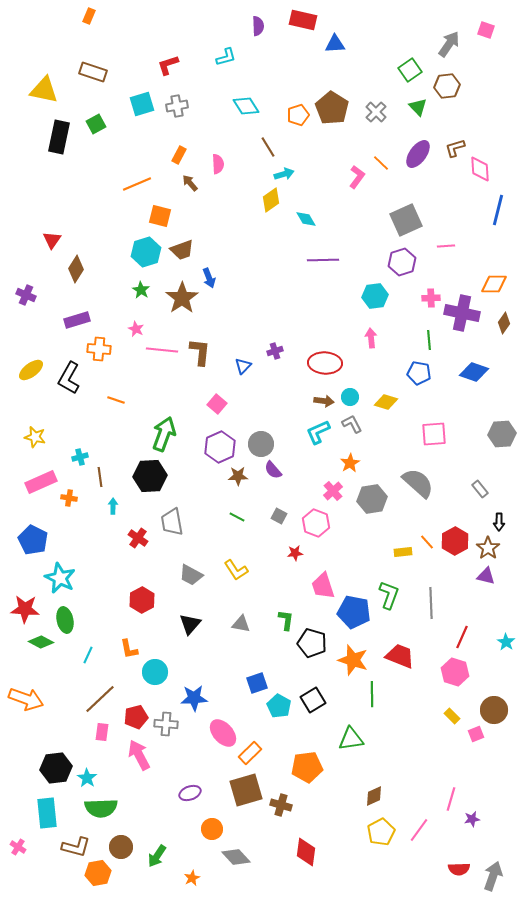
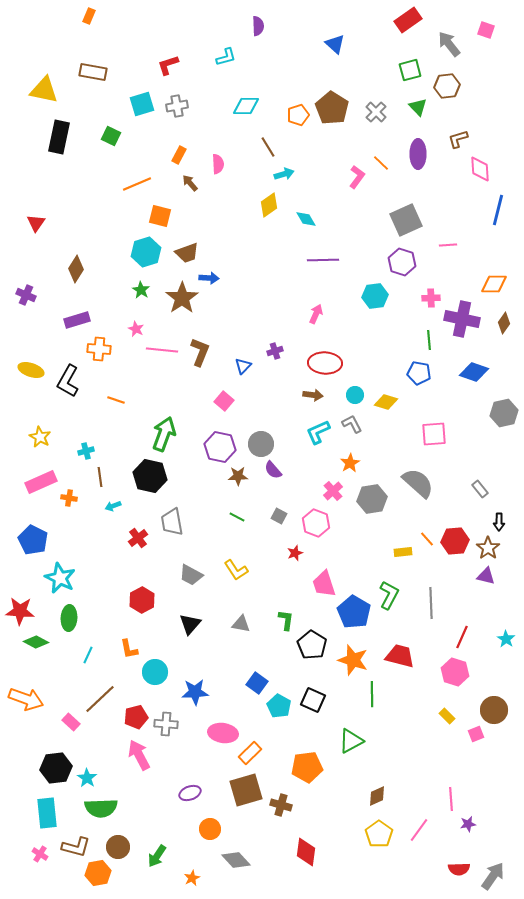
red rectangle at (303, 20): moved 105 px right; rotated 48 degrees counterclockwise
blue triangle at (335, 44): rotated 45 degrees clockwise
gray arrow at (449, 44): rotated 72 degrees counterclockwise
green square at (410, 70): rotated 20 degrees clockwise
brown rectangle at (93, 72): rotated 8 degrees counterclockwise
cyan diamond at (246, 106): rotated 56 degrees counterclockwise
green square at (96, 124): moved 15 px right, 12 px down; rotated 36 degrees counterclockwise
brown L-shape at (455, 148): moved 3 px right, 9 px up
purple ellipse at (418, 154): rotated 36 degrees counterclockwise
yellow diamond at (271, 200): moved 2 px left, 5 px down
red triangle at (52, 240): moved 16 px left, 17 px up
pink line at (446, 246): moved 2 px right, 1 px up
brown trapezoid at (182, 250): moved 5 px right, 3 px down
purple hexagon at (402, 262): rotated 24 degrees counterclockwise
blue arrow at (209, 278): rotated 66 degrees counterclockwise
purple cross at (462, 313): moved 6 px down
pink arrow at (371, 338): moved 55 px left, 24 px up; rotated 30 degrees clockwise
brown L-shape at (200, 352): rotated 16 degrees clockwise
yellow ellipse at (31, 370): rotated 55 degrees clockwise
black L-shape at (69, 378): moved 1 px left, 3 px down
cyan circle at (350, 397): moved 5 px right, 2 px up
brown arrow at (324, 401): moved 11 px left, 6 px up
pink square at (217, 404): moved 7 px right, 3 px up
gray hexagon at (502, 434): moved 2 px right, 21 px up; rotated 8 degrees counterclockwise
yellow star at (35, 437): moved 5 px right; rotated 15 degrees clockwise
purple hexagon at (220, 447): rotated 24 degrees counterclockwise
cyan cross at (80, 457): moved 6 px right, 6 px up
black hexagon at (150, 476): rotated 16 degrees clockwise
cyan arrow at (113, 506): rotated 112 degrees counterclockwise
red cross at (138, 538): rotated 18 degrees clockwise
red hexagon at (455, 541): rotated 24 degrees clockwise
orange line at (427, 542): moved 3 px up
red star at (295, 553): rotated 14 degrees counterclockwise
pink trapezoid at (323, 586): moved 1 px right, 2 px up
green L-shape at (389, 595): rotated 8 degrees clockwise
red star at (25, 609): moved 5 px left, 2 px down
blue pentagon at (354, 612): rotated 20 degrees clockwise
green ellipse at (65, 620): moved 4 px right, 2 px up; rotated 15 degrees clockwise
green diamond at (41, 642): moved 5 px left
cyan star at (506, 642): moved 3 px up
black pentagon at (312, 643): moved 2 px down; rotated 16 degrees clockwise
red trapezoid at (400, 656): rotated 8 degrees counterclockwise
blue square at (257, 683): rotated 35 degrees counterclockwise
blue star at (194, 698): moved 1 px right, 6 px up
black square at (313, 700): rotated 35 degrees counterclockwise
yellow rectangle at (452, 716): moved 5 px left
pink rectangle at (102, 732): moved 31 px left, 10 px up; rotated 54 degrees counterclockwise
pink ellipse at (223, 733): rotated 40 degrees counterclockwise
green triangle at (351, 739): moved 2 px down; rotated 20 degrees counterclockwise
brown diamond at (374, 796): moved 3 px right
pink line at (451, 799): rotated 20 degrees counterclockwise
purple star at (472, 819): moved 4 px left, 5 px down
orange circle at (212, 829): moved 2 px left
yellow pentagon at (381, 832): moved 2 px left, 2 px down; rotated 8 degrees counterclockwise
pink cross at (18, 847): moved 22 px right, 7 px down
brown circle at (121, 847): moved 3 px left
gray diamond at (236, 857): moved 3 px down
gray arrow at (493, 876): rotated 16 degrees clockwise
